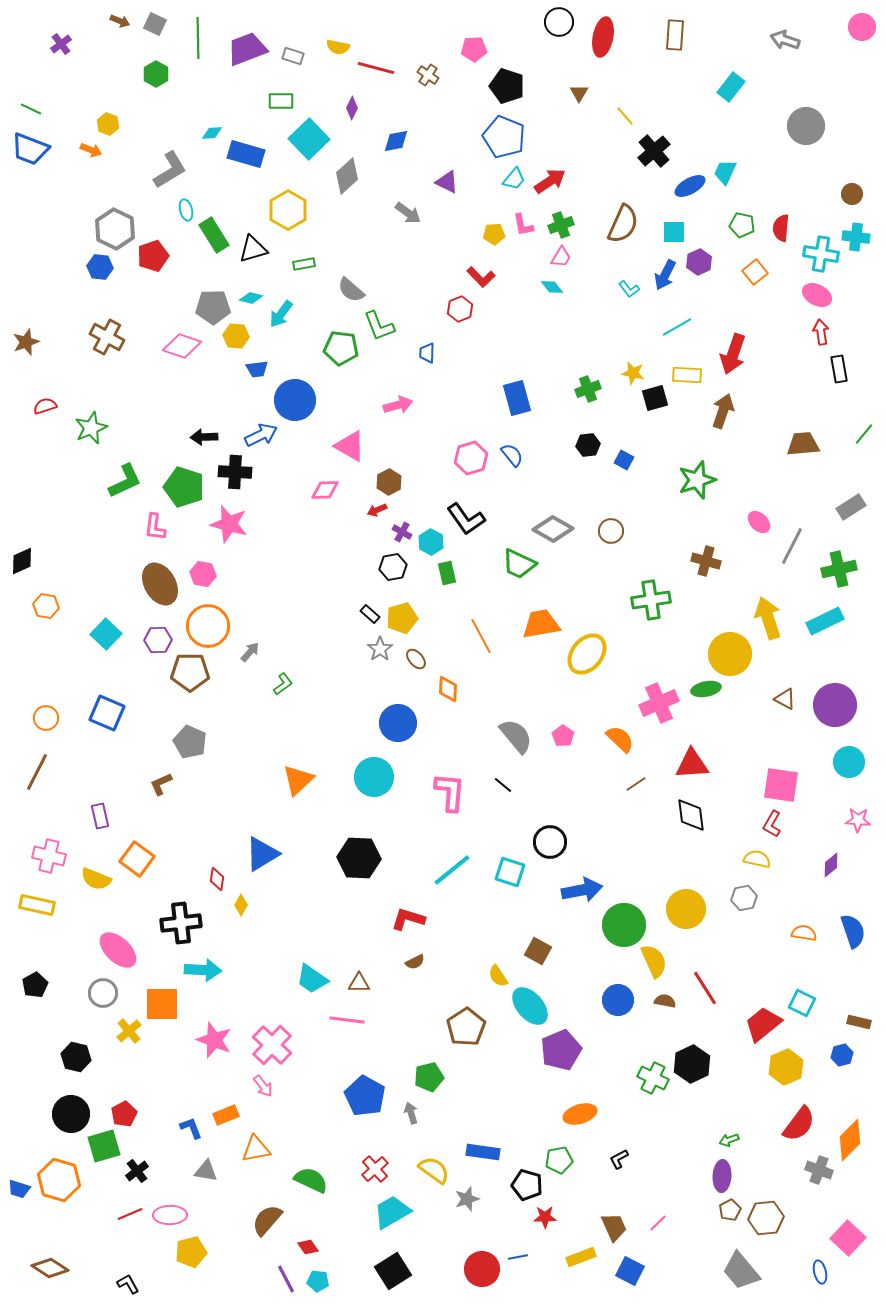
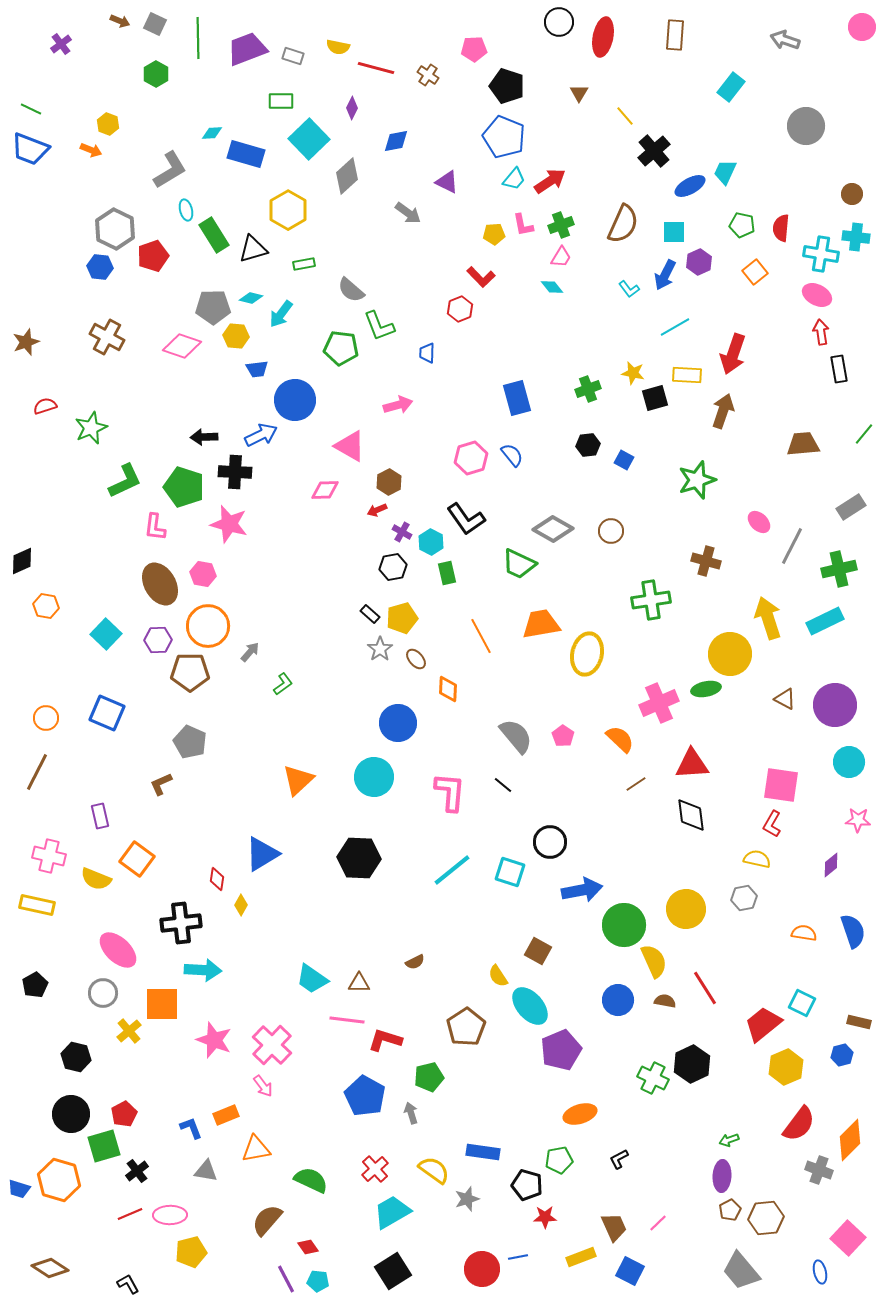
cyan line at (677, 327): moved 2 px left
yellow ellipse at (587, 654): rotated 27 degrees counterclockwise
red L-shape at (408, 919): moved 23 px left, 121 px down
